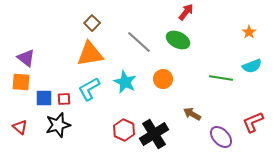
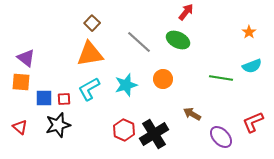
cyan star: moved 1 px right, 3 px down; rotated 30 degrees clockwise
